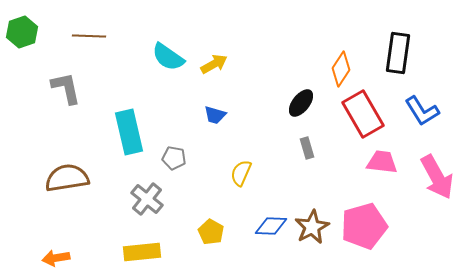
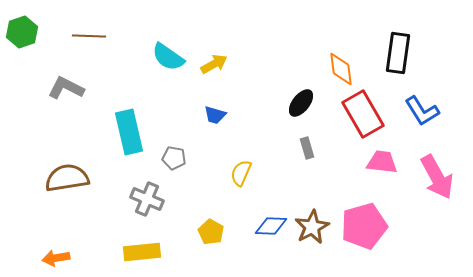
orange diamond: rotated 40 degrees counterclockwise
gray L-shape: rotated 51 degrees counterclockwise
gray cross: rotated 16 degrees counterclockwise
